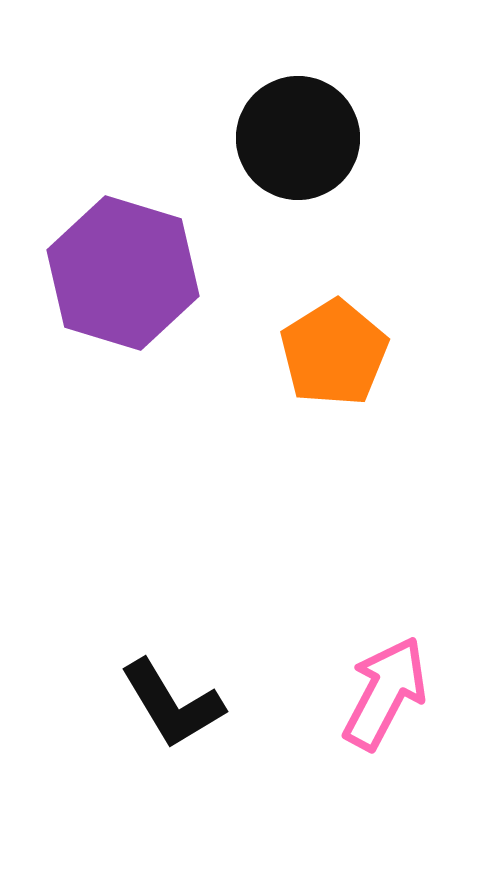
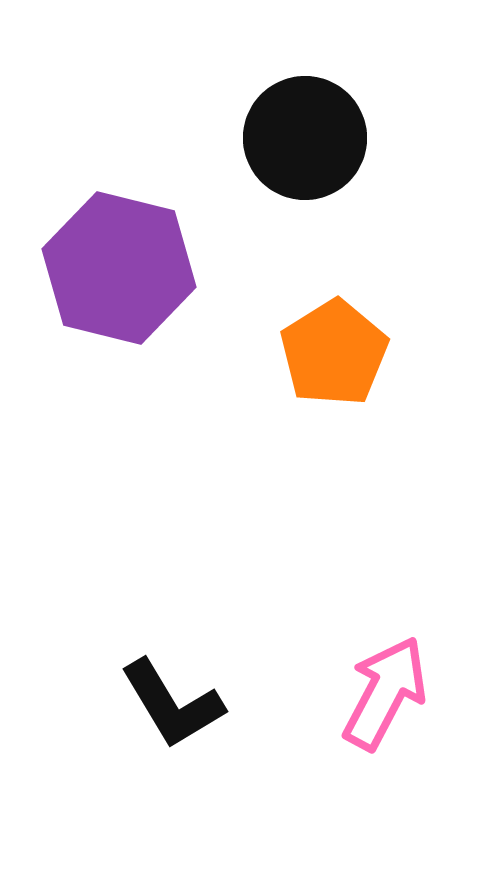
black circle: moved 7 px right
purple hexagon: moved 4 px left, 5 px up; rotated 3 degrees counterclockwise
